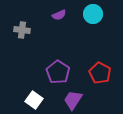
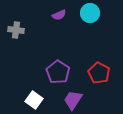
cyan circle: moved 3 px left, 1 px up
gray cross: moved 6 px left
red pentagon: moved 1 px left
